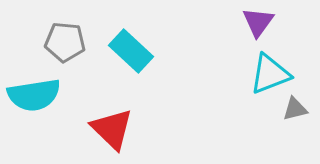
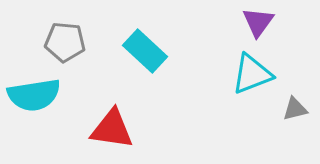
cyan rectangle: moved 14 px right
cyan triangle: moved 18 px left
red triangle: rotated 36 degrees counterclockwise
